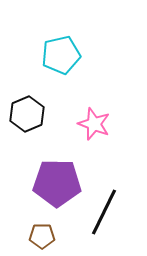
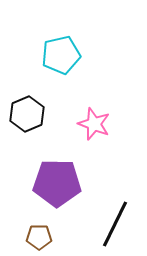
black line: moved 11 px right, 12 px down
brown pentagon: moved 3 px left, 1 px down
